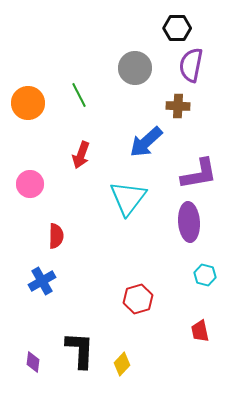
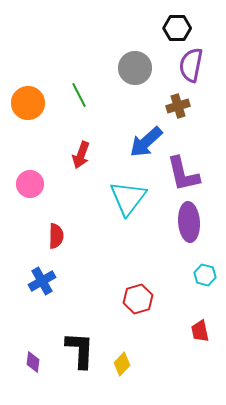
brown cross: rotated 20 degrees counterclockwise
purple L-shape: moved 16 px left; rotated 87 degrees clockwise
